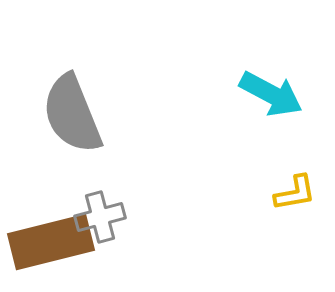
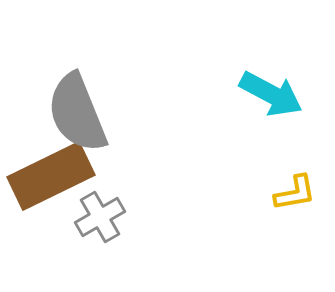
gray semicircle: moved 5 px right, 1 px up
gray cross: rotated 15 degrees counterclockwise
brown rectangle: moved 66 px up; rotated 12 degrees counterclockwise
